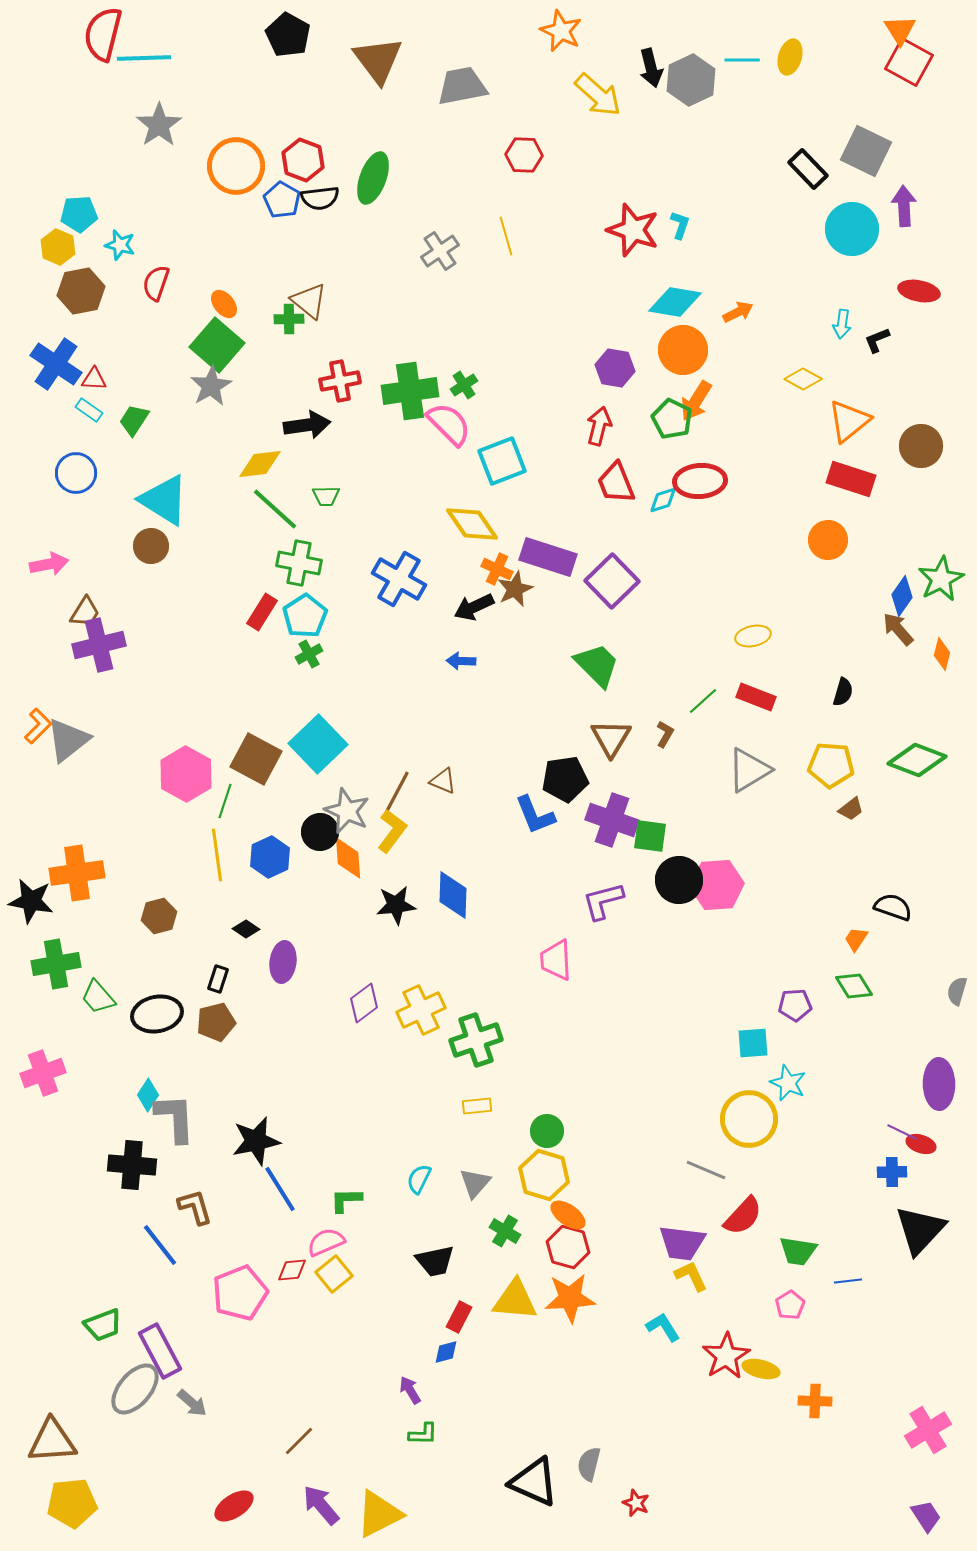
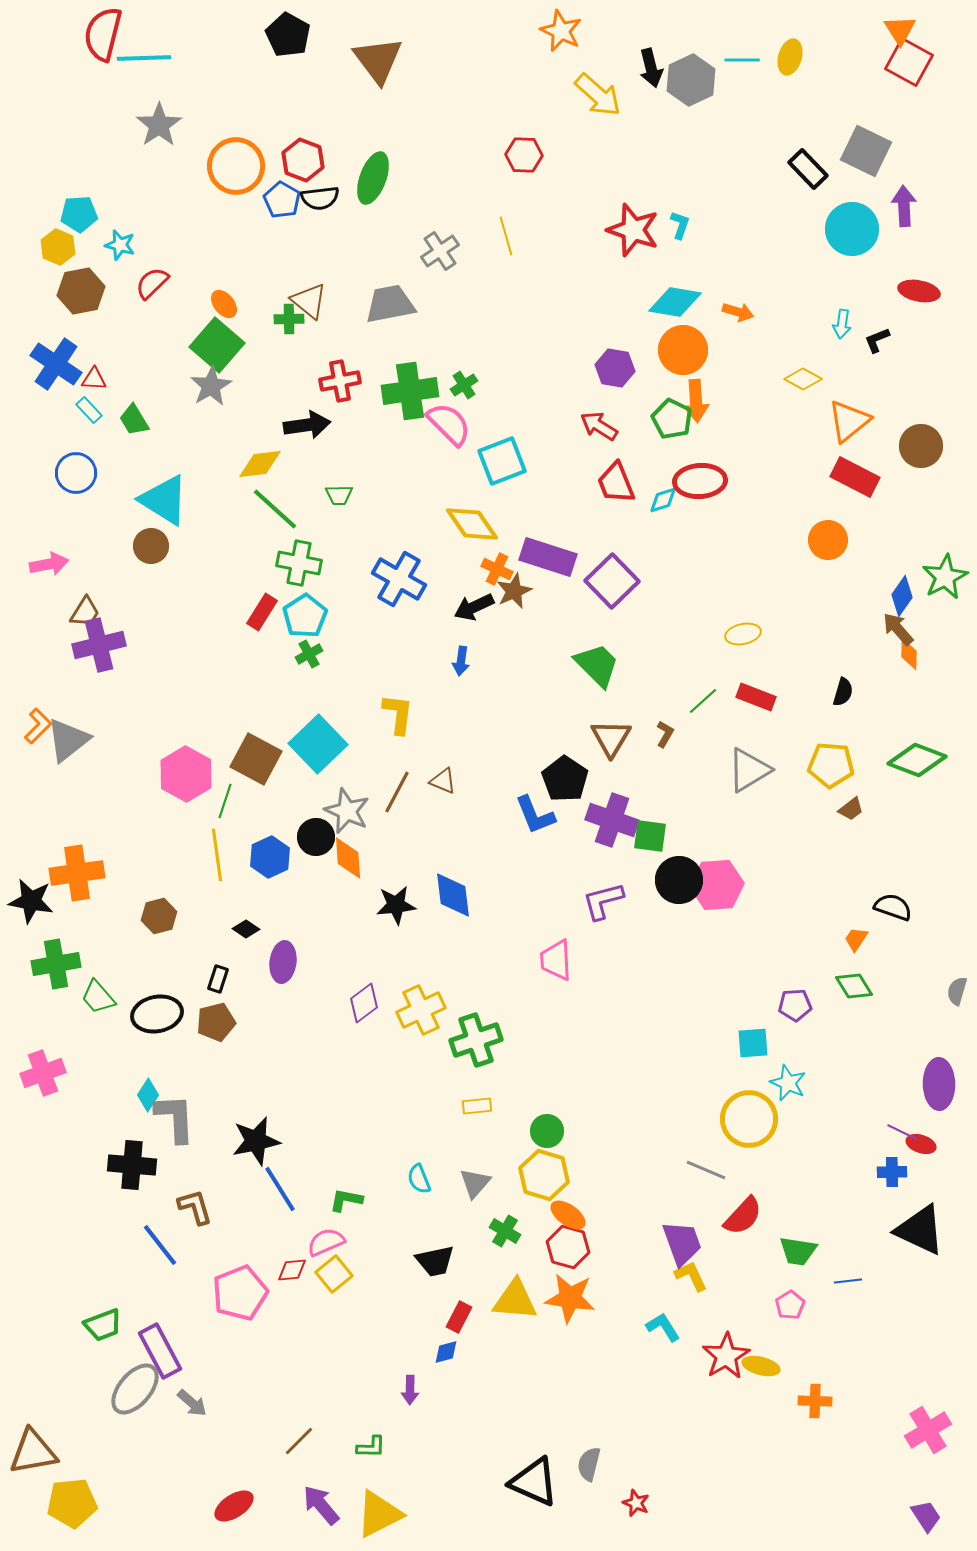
gray trapezoid at (462, 86): moved 72 px left, 218 px down
red semicircle at (156, 283): moved 4 px left; rotated 27 degrees clockwise
orange arrow at (738, 312): rotated 44 degrees clockwise
orange arrow at (696, 401): rotated 36 degrees counterclockwise
cyan rectangle at (89, 410): rotated 12 degrees clockwise
green trapezoid at (134, 420): rotated 64 degrees counterclockwise
red arrow at (599, 426): rotated 72 degrees counterclockwise
red rectangle at (851, 479): moved 4 px right, 2 px up; rotated 9 degrees clockwise
green trapezoid at (326, 496): moved 13 px right, 1 px up
green star at (941, 579): moved 4 px right, 2 px up
brown star at (515, 589): moved 1 px left, 2 px down
yellow ellipse at (753, 636): moved 10 px left, 2 px up
orange diamond at (942, 654): moved 33 px left; rotated 12 degrees counterclockwise
blue arrow at (461, 661): rotated 84 degrees counterclockwise
black pentagon at (565, 779): rotated 30 degrees counterclockwise
yellow L-shape at (392, 831): moved 6 px right, 117 px up; rotated 30 degrees counterclockwise
black circle at (320, 832): moved 4 px left, 5 px down
blue diamond at (453, 895): rotated 9 degrees counterclockwise
cyan semicircle at (419, 1179): rotated 48 degrees counterclockwise
green L-shape at (346, 1200): rotated 12 degrees clockwise
black triangle at (920, 1230): rotated 48 degrees counterclockwise
purple trapezoid at (682, 1243): rotated 117 degrees counterclockwise
orange star at (570, 1298): rotated 12 degrees clockwise
yellow ellipse at (761, 1369): moved 3 px up
purple arrow at (410, 1390): rotated 148 degrees counterclockwise
green L-shape at (423, 1434): moved 52 px left, 13 px down
brown triangle at (52, 1441): moved 19 px left, 11 px down; rotated 6 degrees counterclockwise
